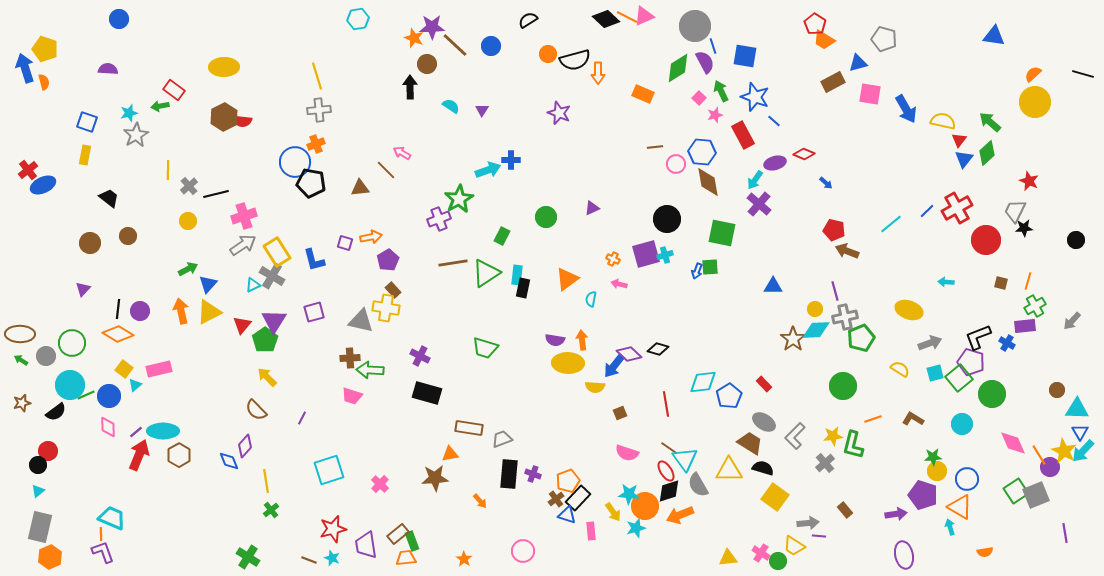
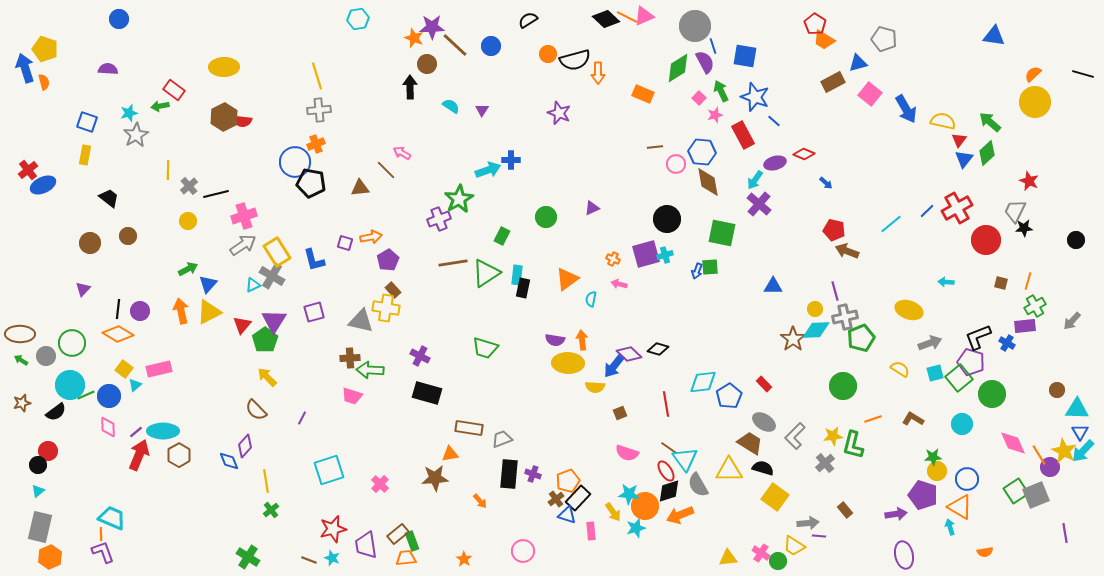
pink square at (870, 94): rotated 30 degrees clockwise
